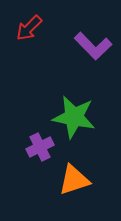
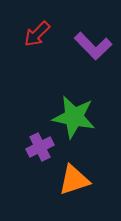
red arrow: moved 8 px right, 6 px down
